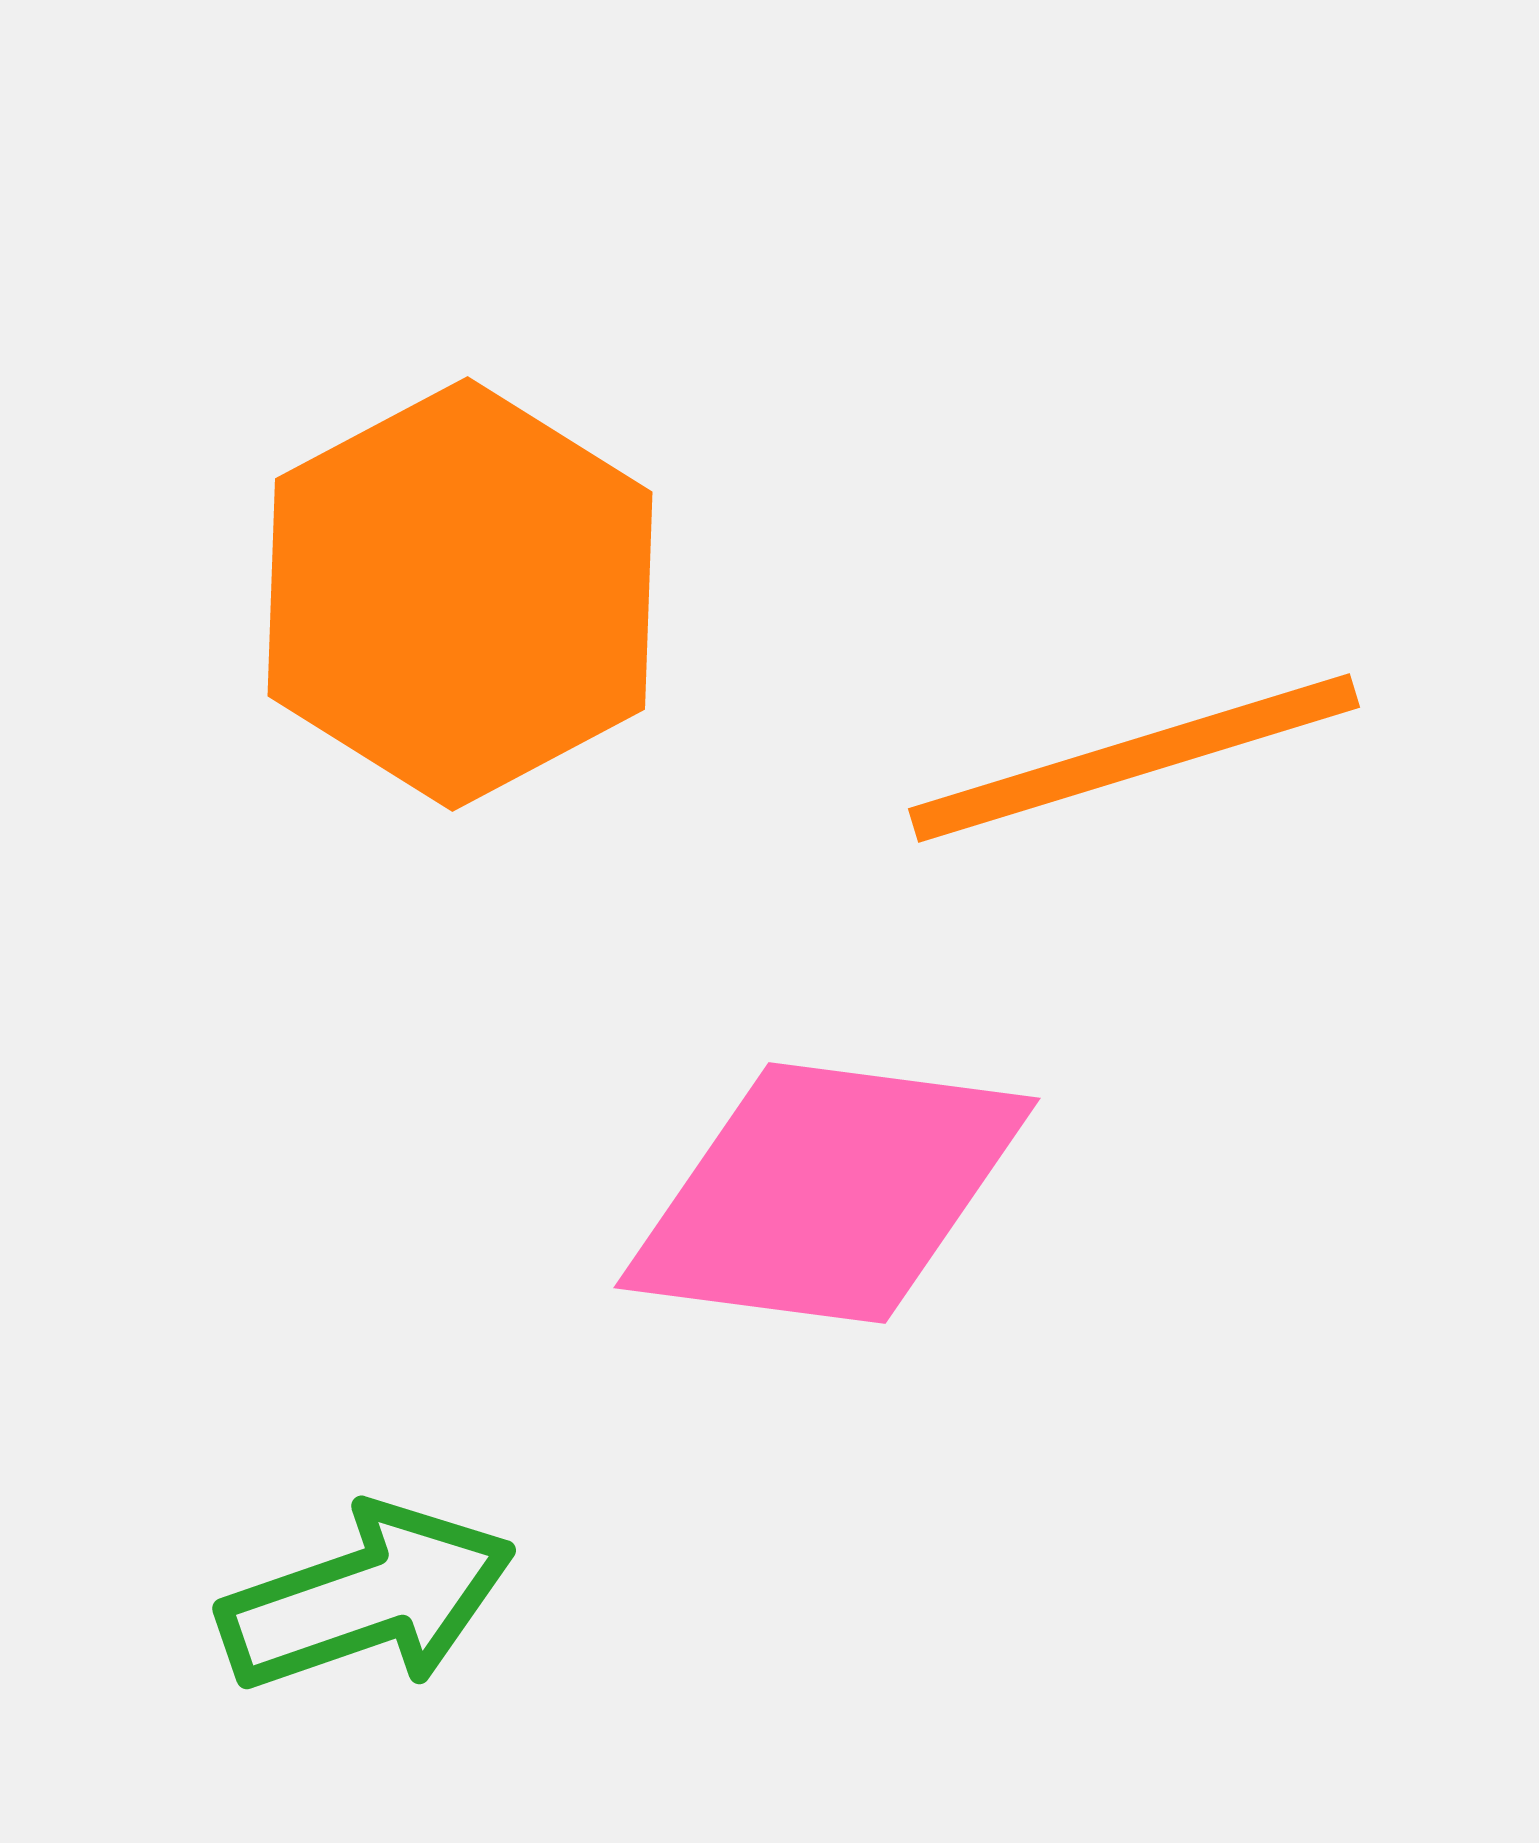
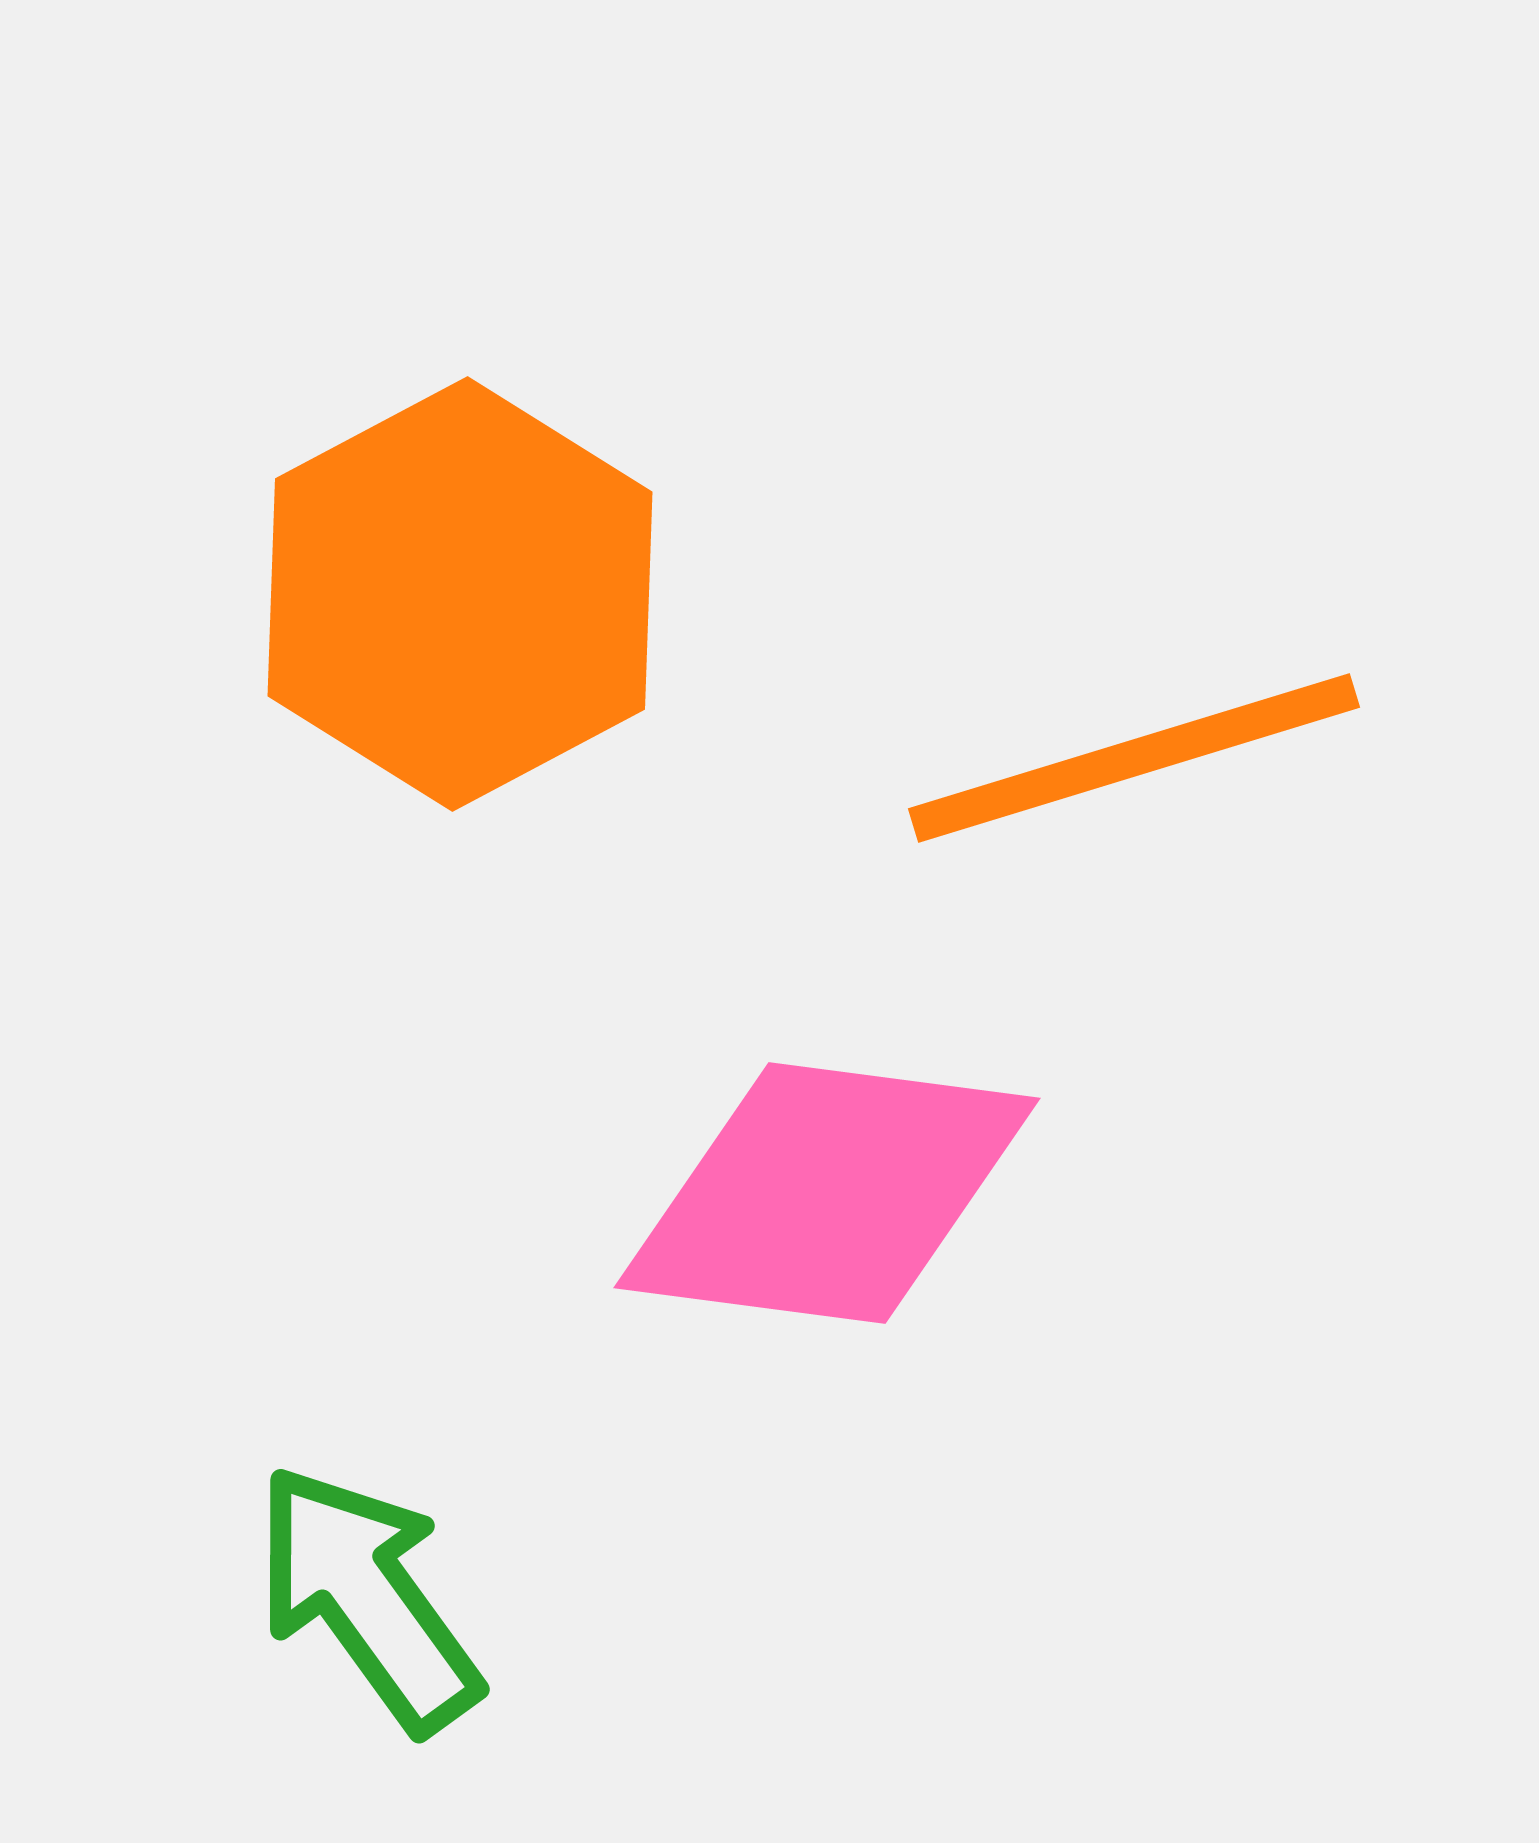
green arrow: rotated 107 degrees counterclockwise
